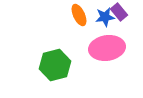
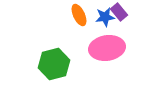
green hexagon: moved 1 px left, 1 px up
